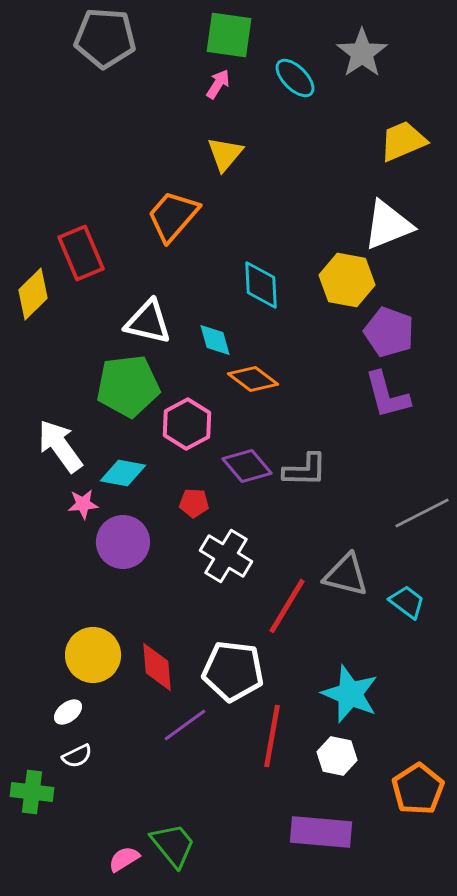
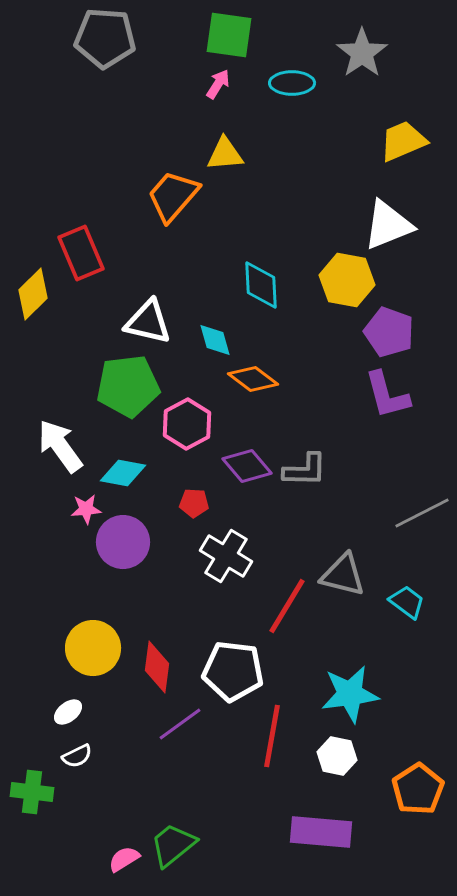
cyan ellipse at (295, 78): moved 3 px left, 5 px down; rotated 45 degrees counterclockwise
yellow triangle at (225, 154): rotated 45 degrees clockwise
orange trapezoid at (173, 216): moved 20 px up
pink star at (83, 504): moved 3 px right, 5 px down
gray triangle at (346, 575): moved 3 px left
yellow circle at (93, 655): moved 7 px up
red diamond at (157, 667): rotated 12 degrees clockwise
cyan star at (350, 694): rotated 30 degrees counterclockwise
purple line at (185, 725): moved 5 px left, 1 px up
green trapezoid at (173, 845): rotated 90 degrees counterclockwise
